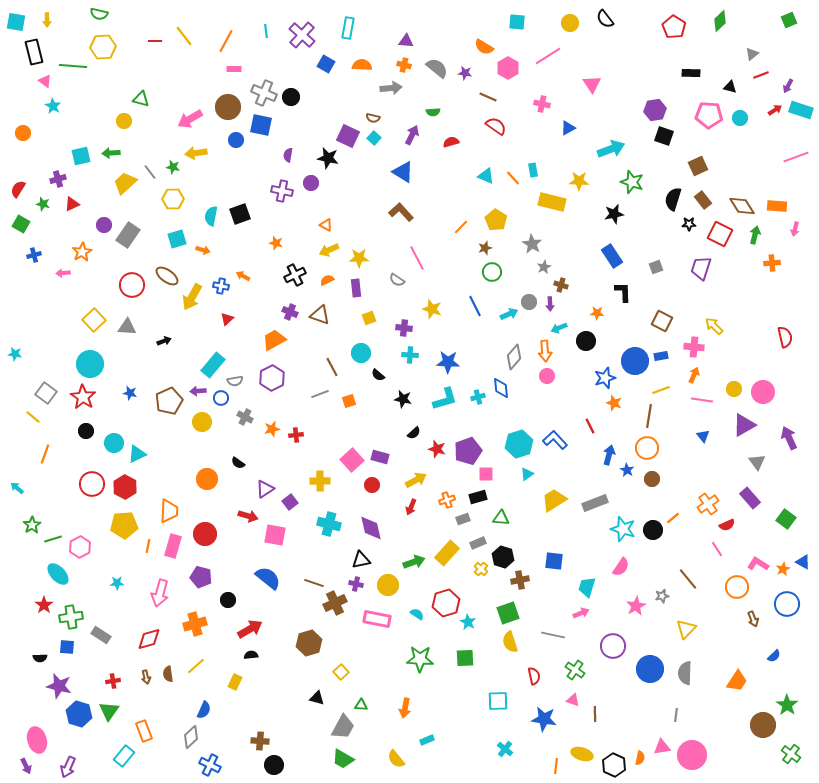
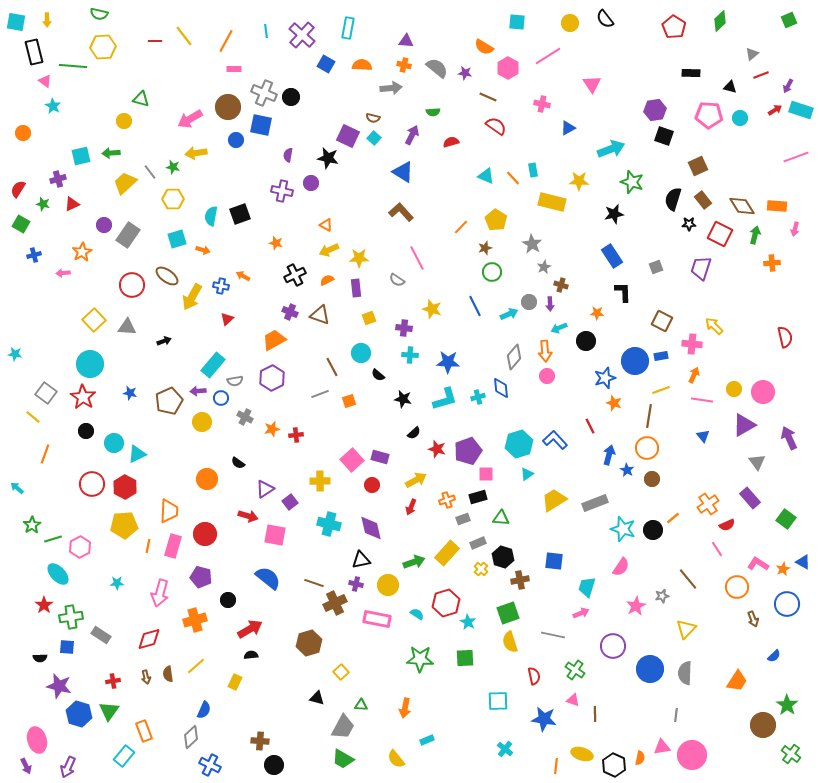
pink cross at (694, 347): moved 2 px left, 3 px up
orange cross at (195, 624): moved 4 px up
